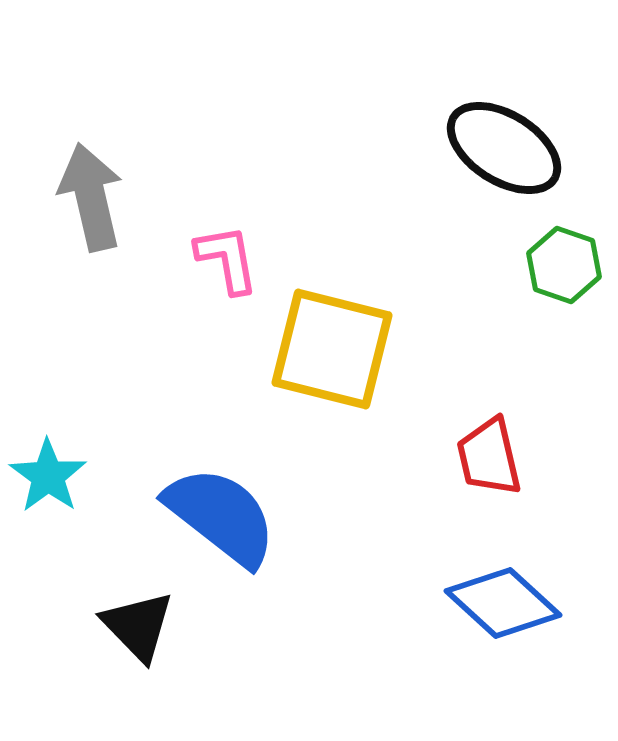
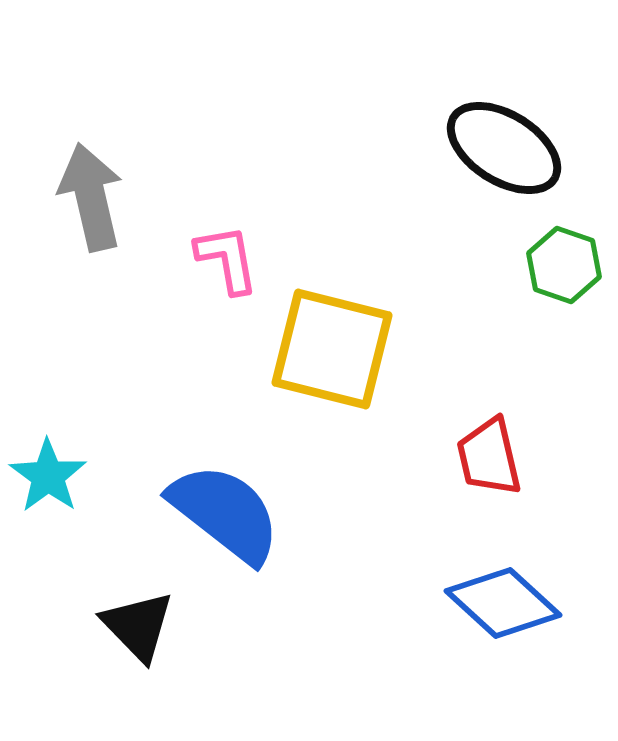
blue semicircle: moved 4 px right, 3 px up
